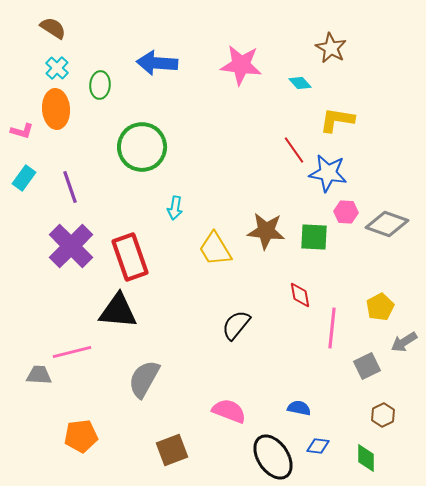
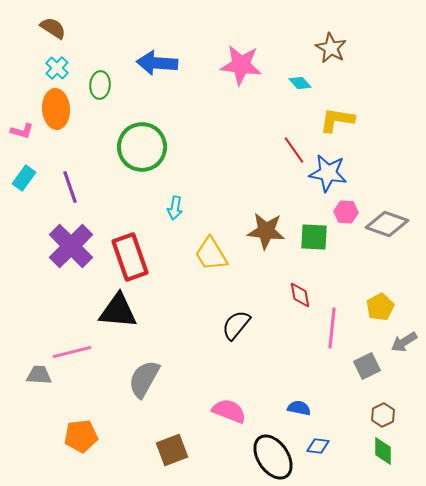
yellow trapezoid at (215, 249): moved 4 px left, 5 px down
green diamond at (366, 458): moved 17 px right, 7 px up
